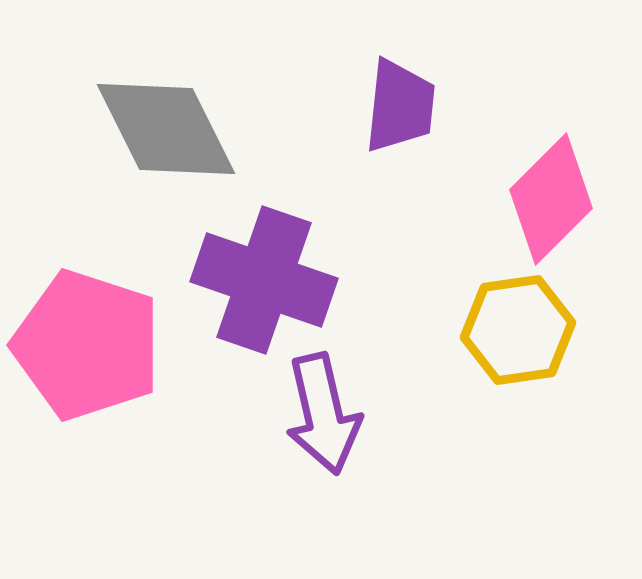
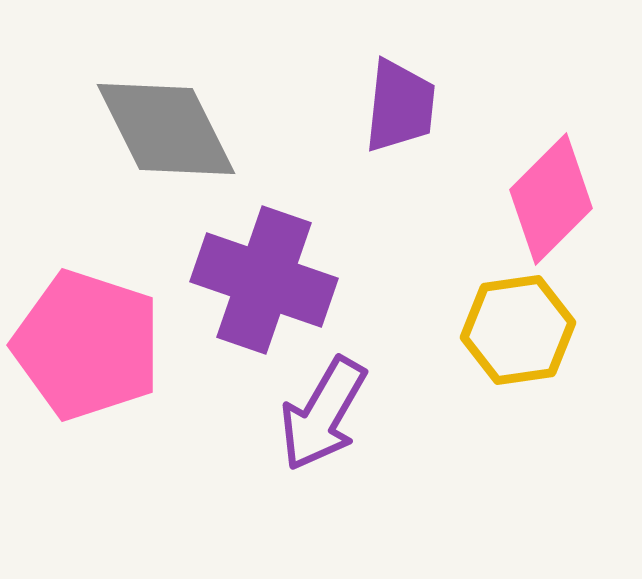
purple arrow: rotated 43 degrees clockwise
